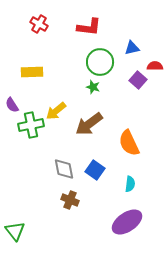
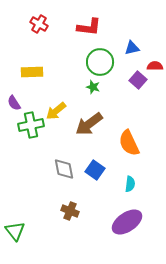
purple semicircle: moved 2 px right, 2 px up
brown cross: moved 11 px down
